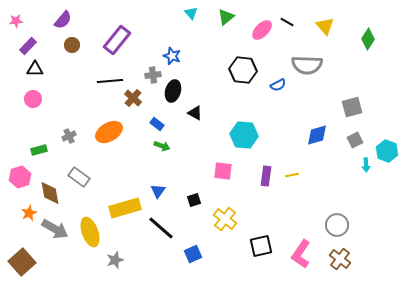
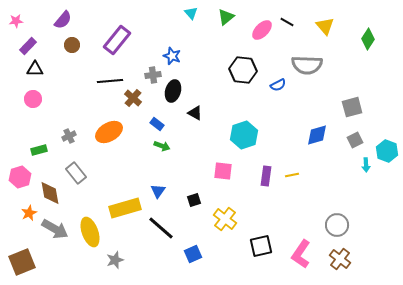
cyan hexagon at (244, 135): rotated 24 degrees counterclockwise
gray rectangle at (79, 177): moved 3 px left, 4 px up; rotated 15 degrees clockwise
brown square at (22, 262): rotated 20 degrees clockwise
